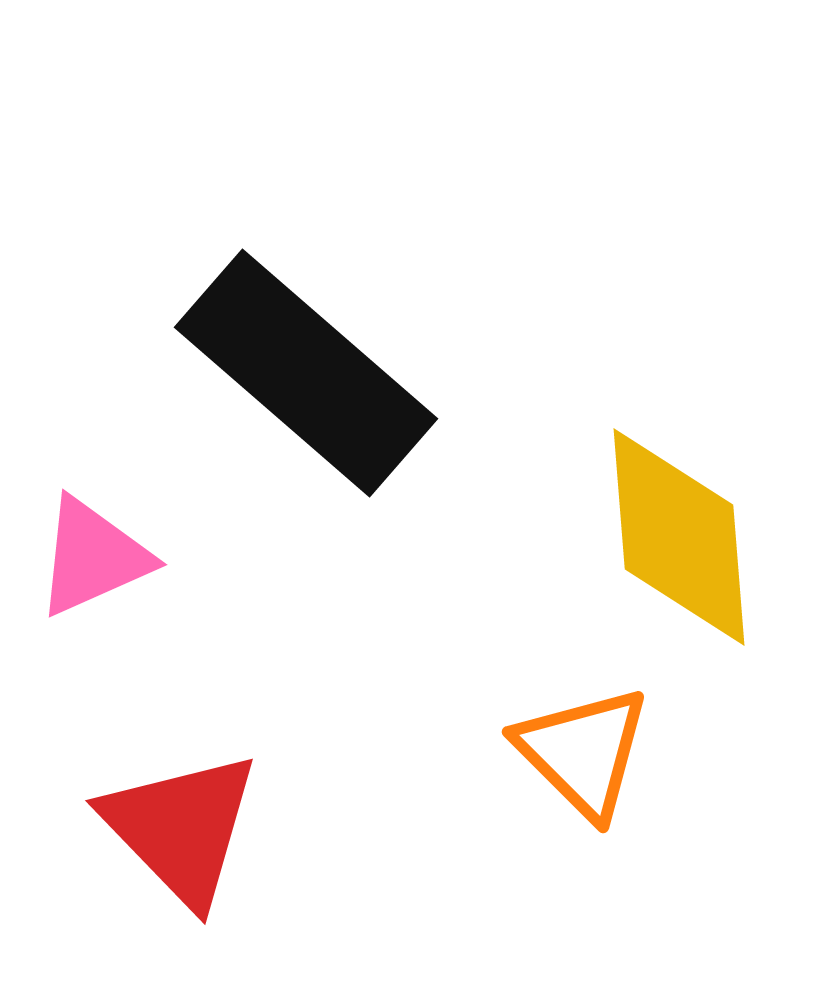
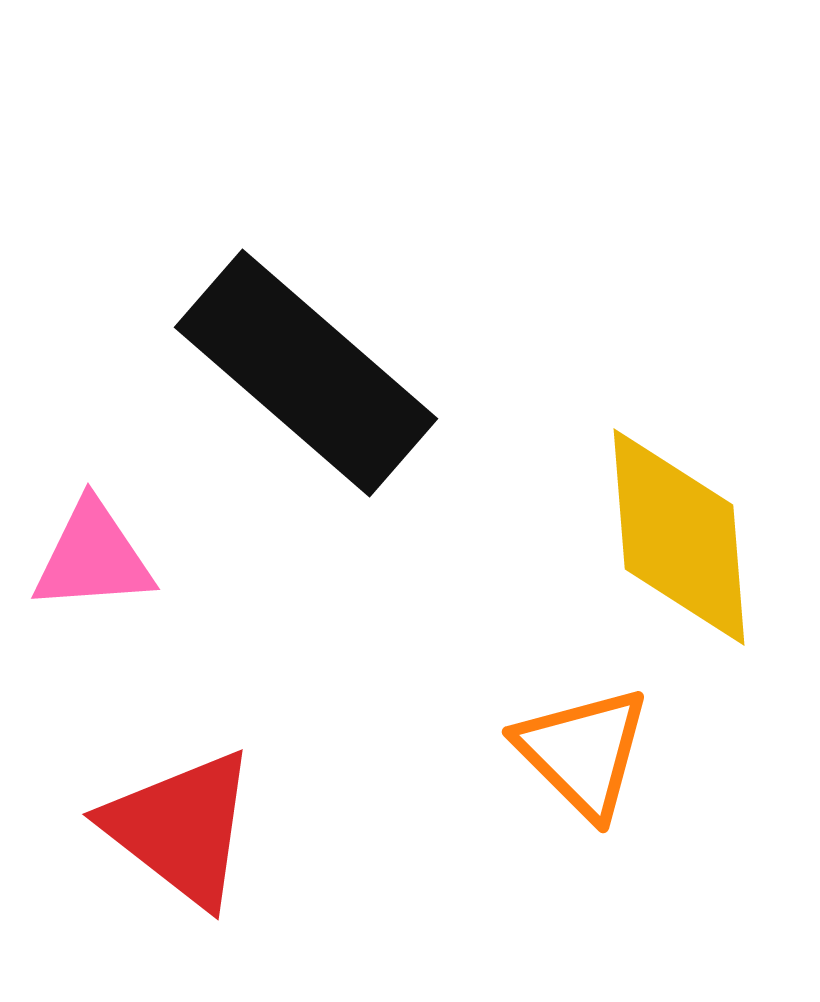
pink triangle: rotated 20 degrees clockwise
red triangle: rotated 8 degrees counterclockwise
